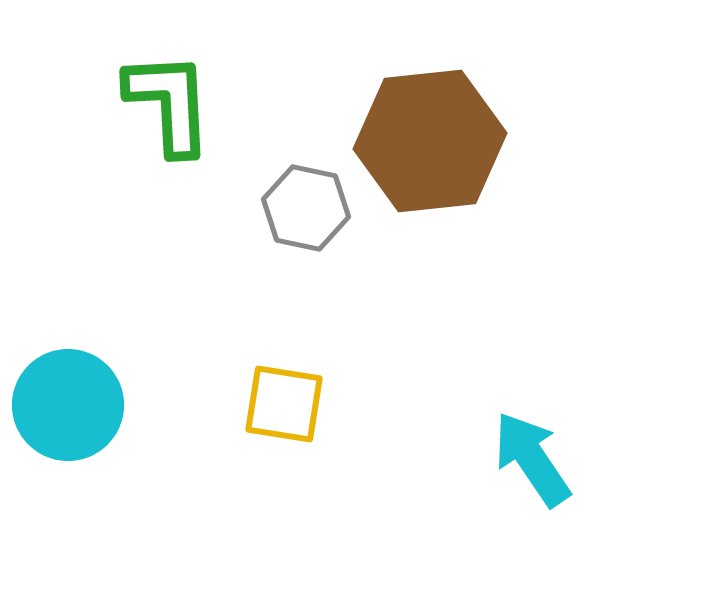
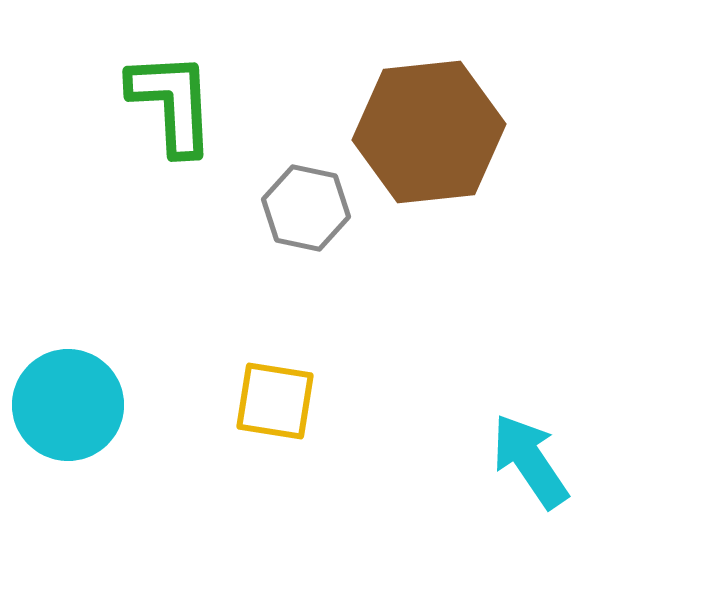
green L-shape: moved 3 px right
brown hexagon: moved 1 px left, 9 px up
yellow square: moved 9 px left, 3 px up
cyan arrow: moved 2 px left, 2 px down
